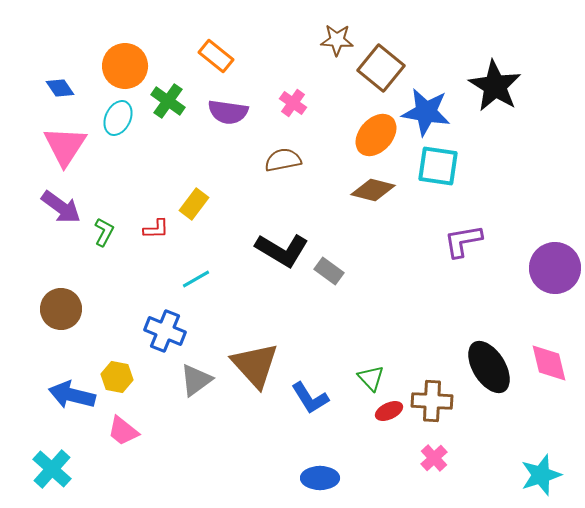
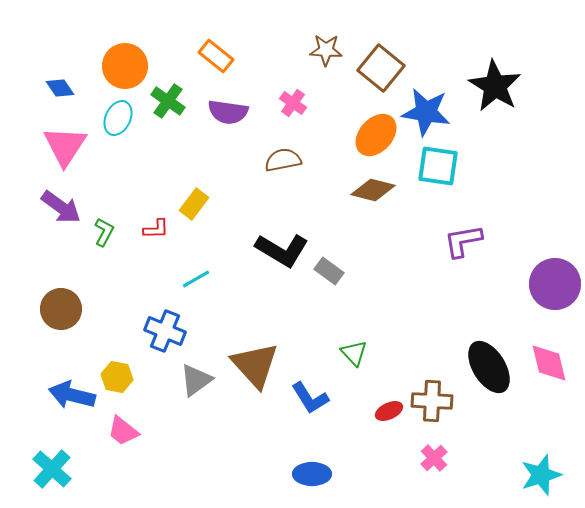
brown star at (337, 40): moved 11 px left, 10 px down
purple circle at (555, 268): moved 16 px down
green triangle at (371, 378): moved 17 px left, 25 px up
blue ellipse at (320, 478): moved 8 px left, 4 px up
